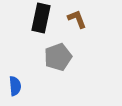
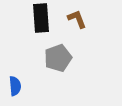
black rectangle: rotated 16 degrees counterclockwise
gray pentagon: moved 1 px down
